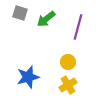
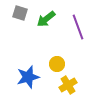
purple line: rotated 35 degrees counterclockwise
yellow circle: moved 11 px left, 2 px down
